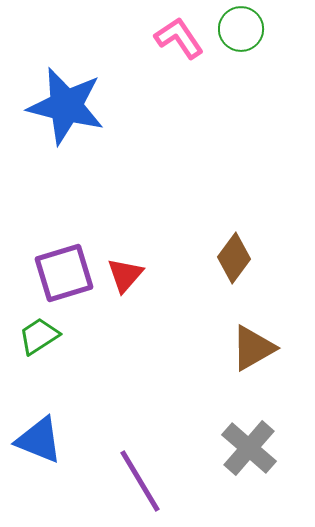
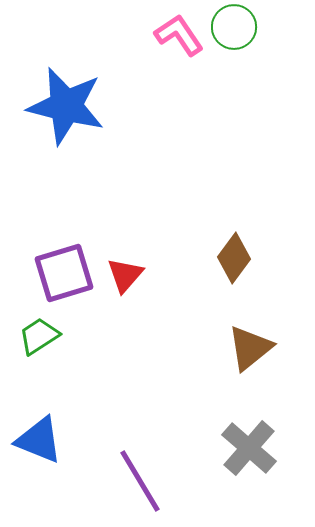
green circle: moved 7 px left, 2 px up
pink L-shape: moved 3 px up
brown triangle: moved 3 px left; rotated 9 degrees counterclockwise
